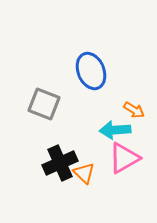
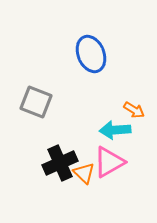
blue ellipse: moved 17 px up
gray square: moved 8 px left, 2 px up
pink triangle: moved 15 px left, 4 px down
